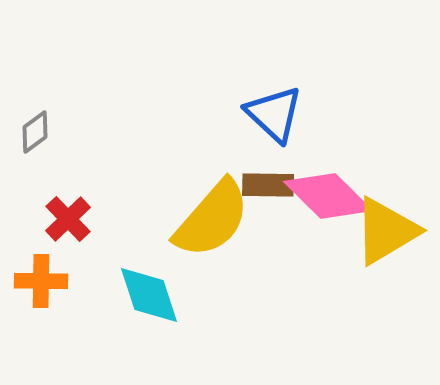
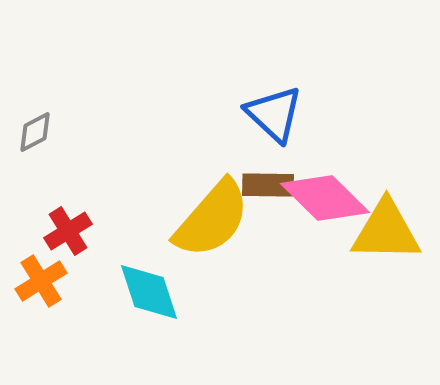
gray diamond: rotated 9 degrees clockwise
pink diamond: moved 3 px left, 2 px down
red cross: moved 12 px down; rotated 12 degrees clockwise
yellow triangle: rotated 32 degrees clockwise
orange cross: rotated 33 degrees counterclockwise
cyan diamond: moved 3 px up
